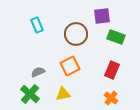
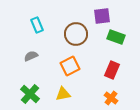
gray semicircle: moved 7 px left, 16 px up
